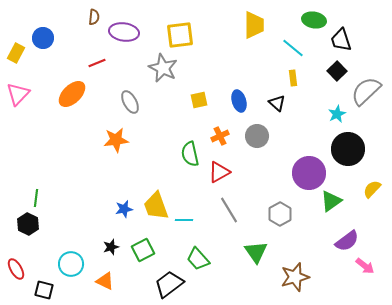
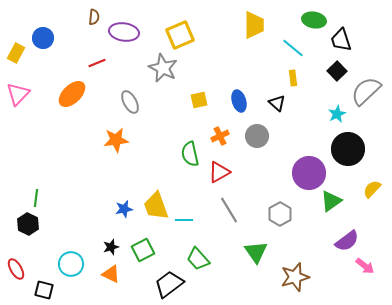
yellow square at (180, 35): rotated 16 degrees counterclockwise
orange triangle at (105, 281): moved 6 px right, 7 px up
